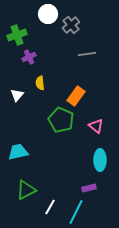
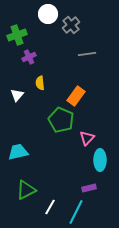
pink triangle: moved 9 px left, 12 px down; rotated 35 degrees clockwise
